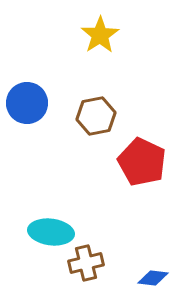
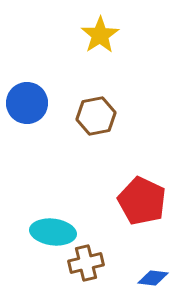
red pentagon: moved 39 px down
cyan ellipse: moved 2 px right
